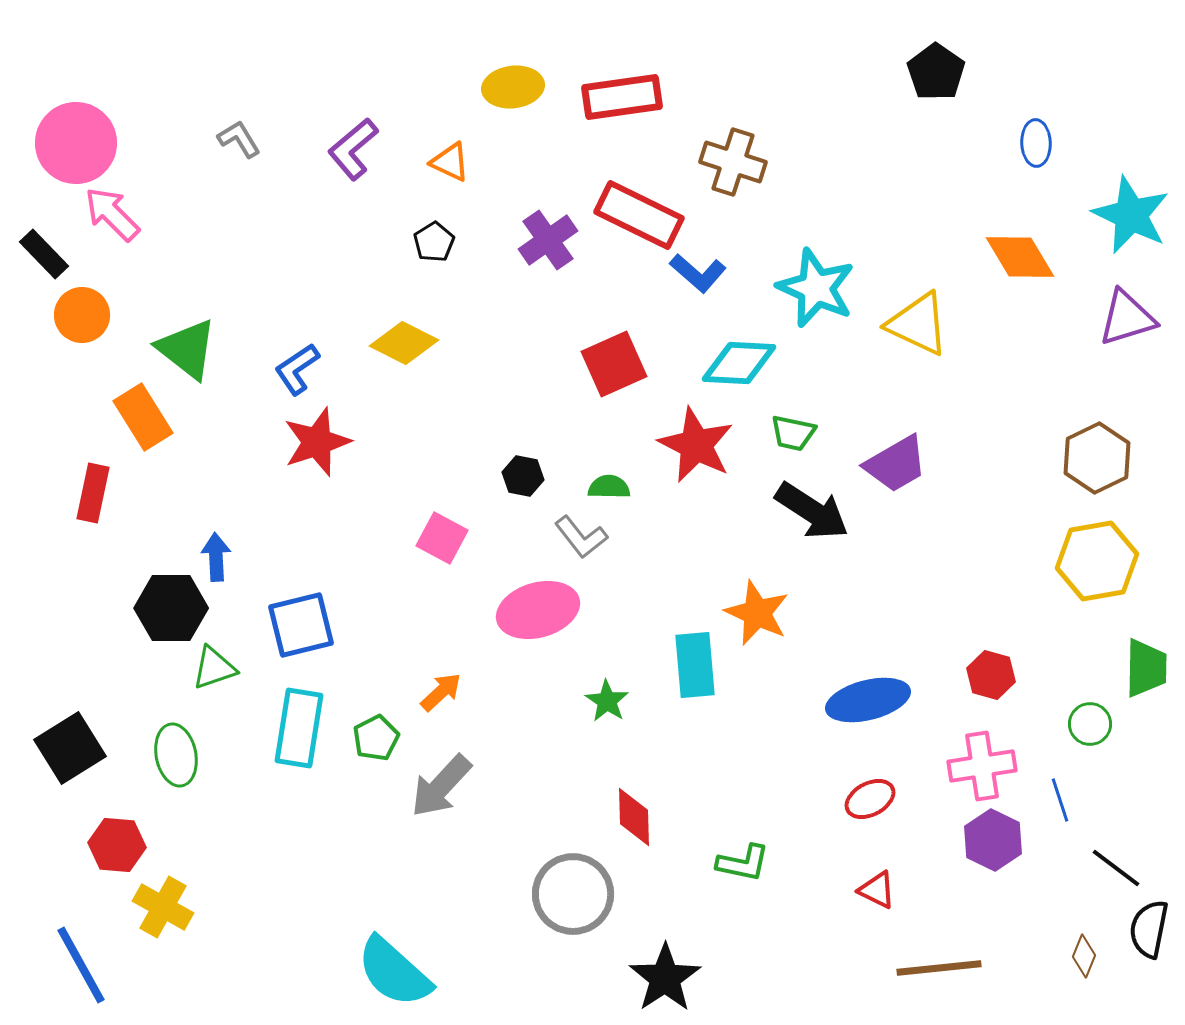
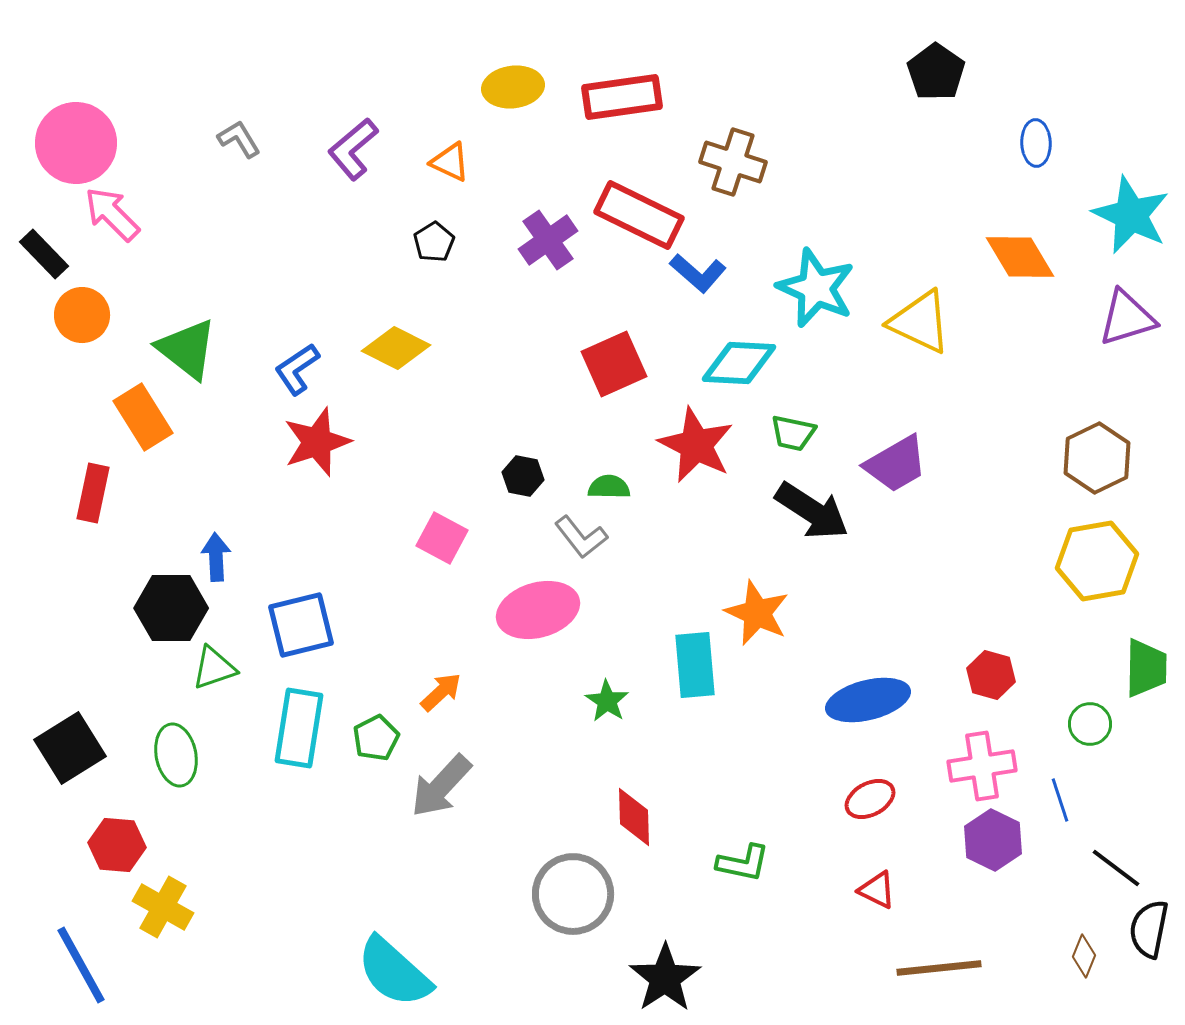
yellow triangle at (918, 324): moved 2 px right, 2 px up
yellow diamond at (404, 343): moved 8 px left, 5 px down
